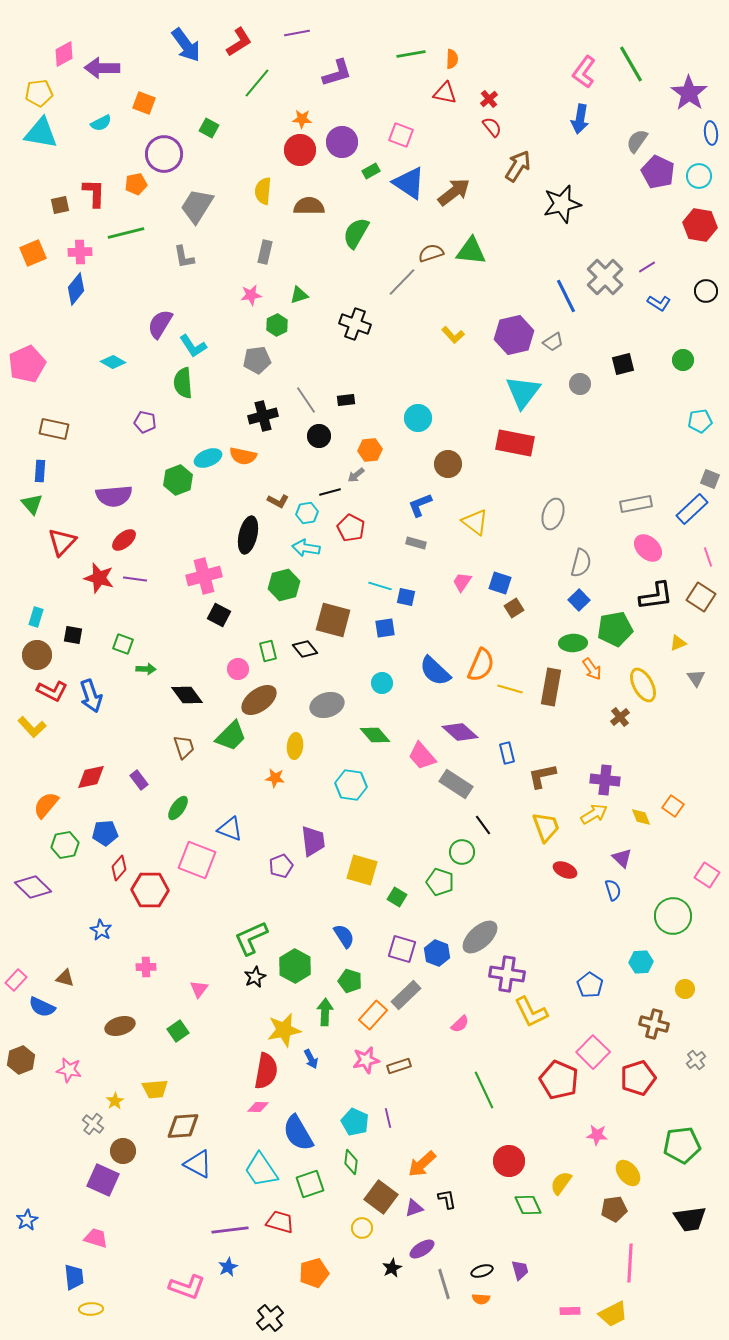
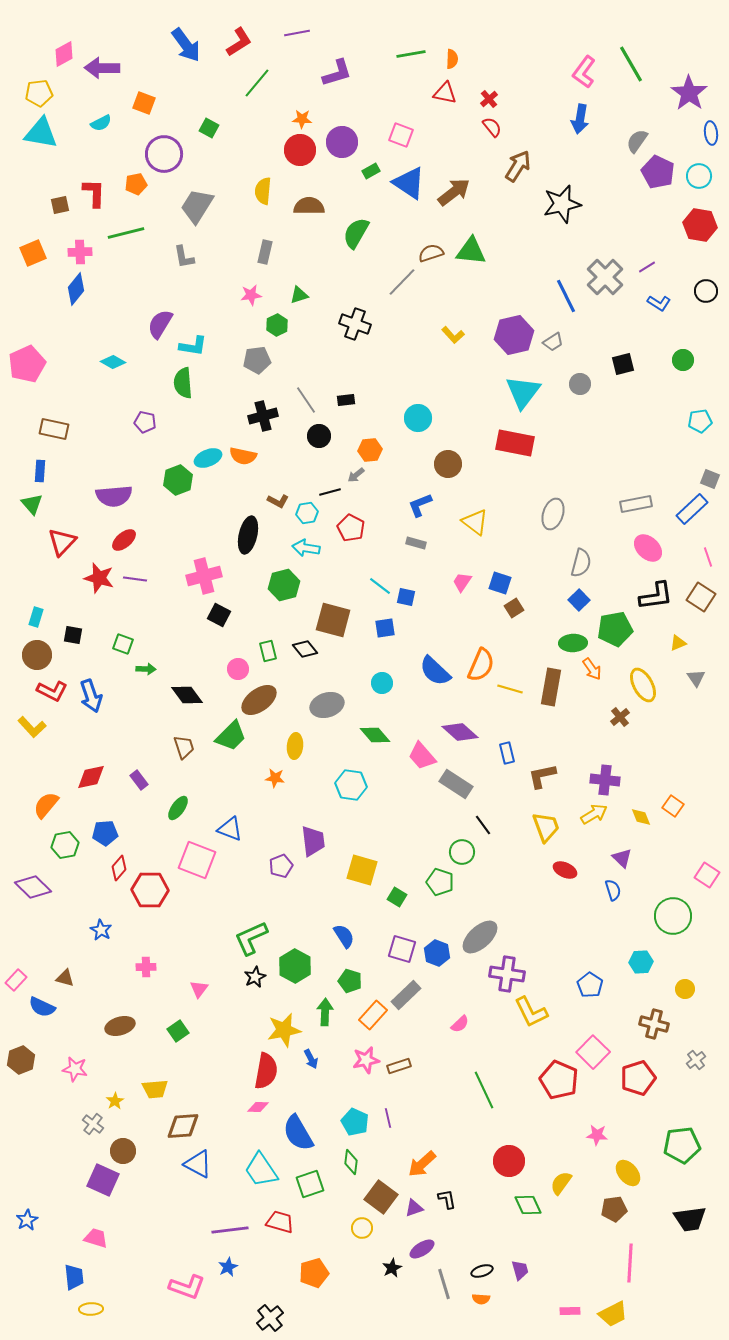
cyan L-shape at (193, 346): rotated 48 degrees counterclockwise
cyan line at (380, 586): rotated 20 degrees clockwise
pink star at (69, 1070): moved 6 px right, 1 px up
